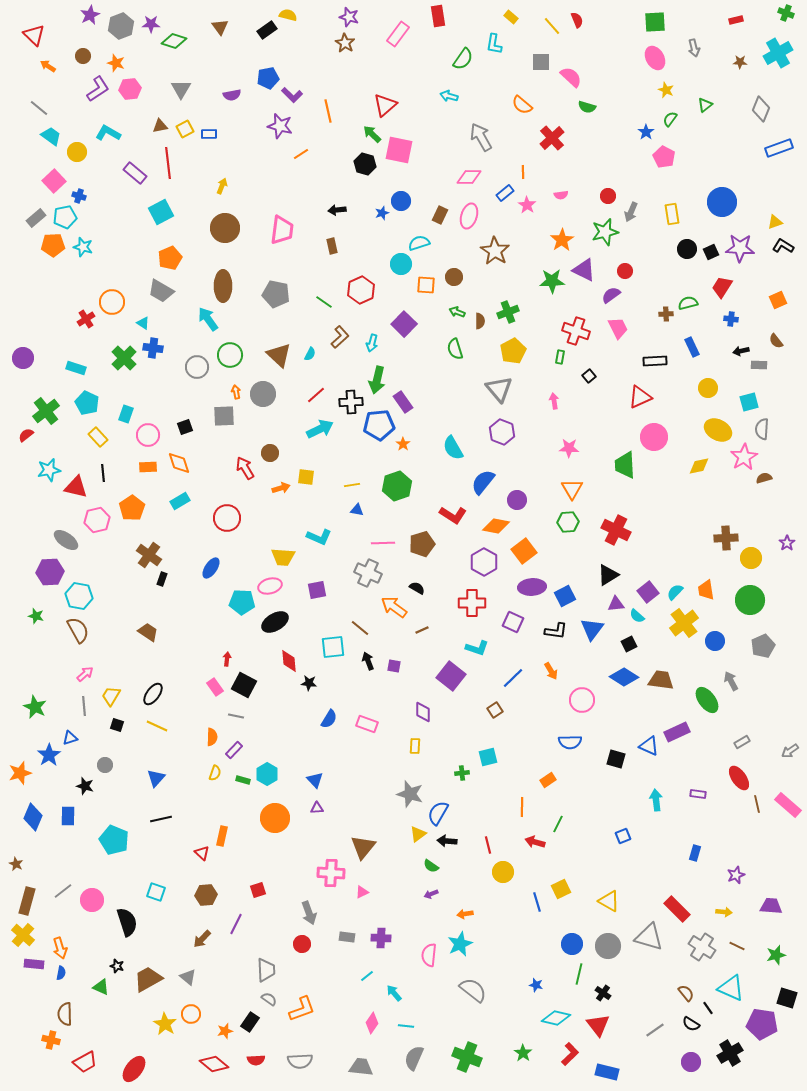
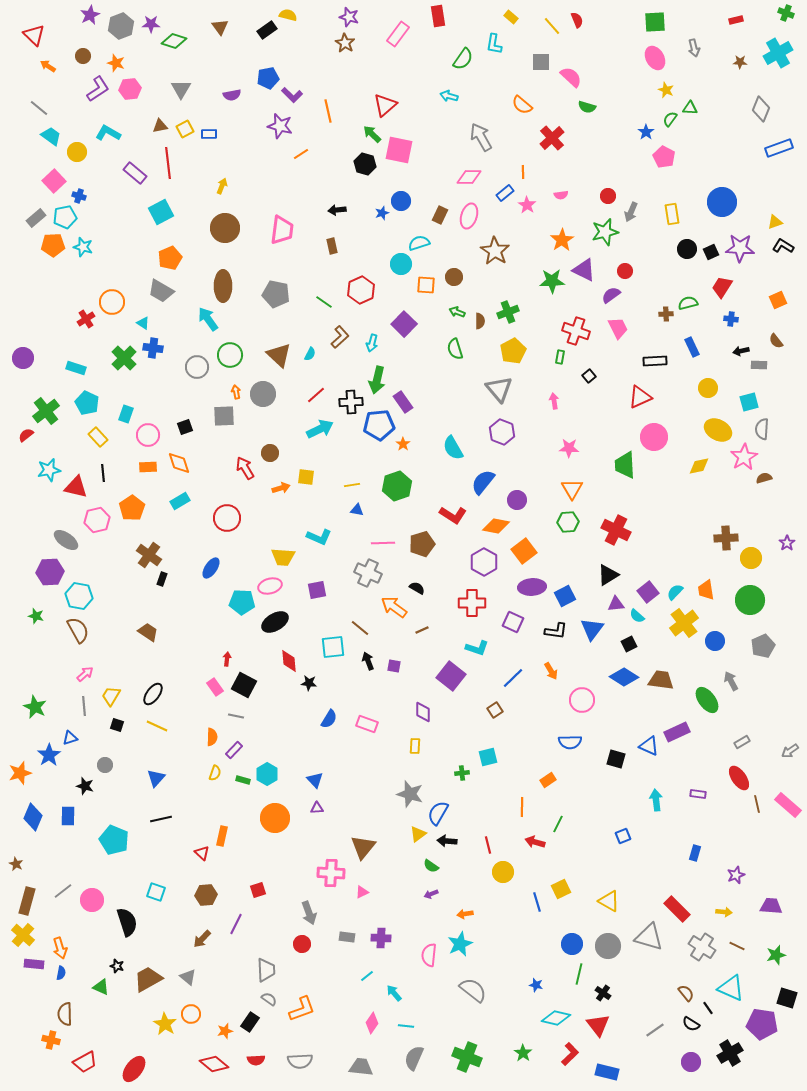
green triangle at (705, 105): moved 15 px left, 3 px down; rotated 42 degrees clockwise
